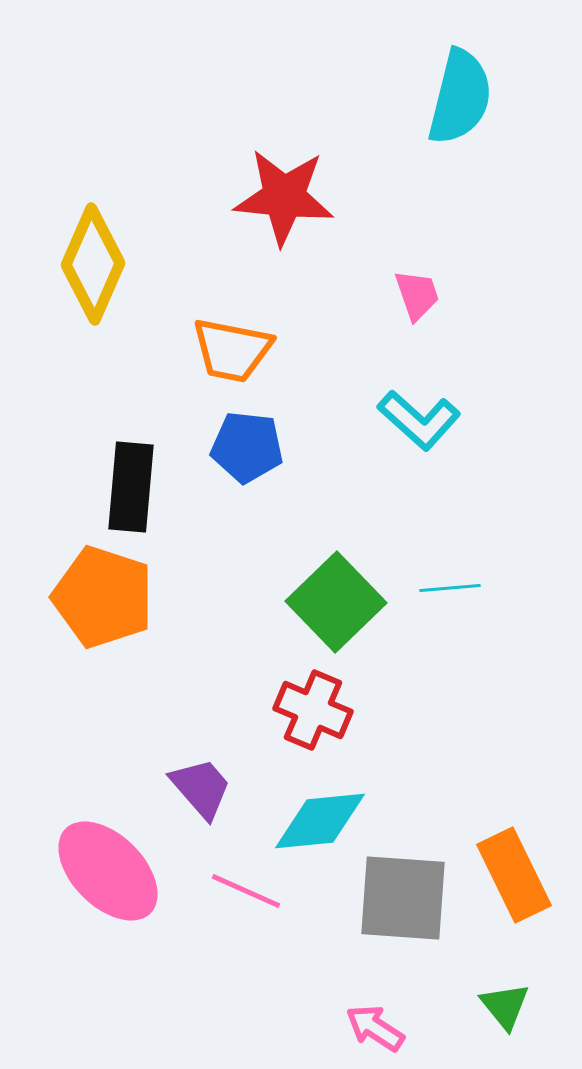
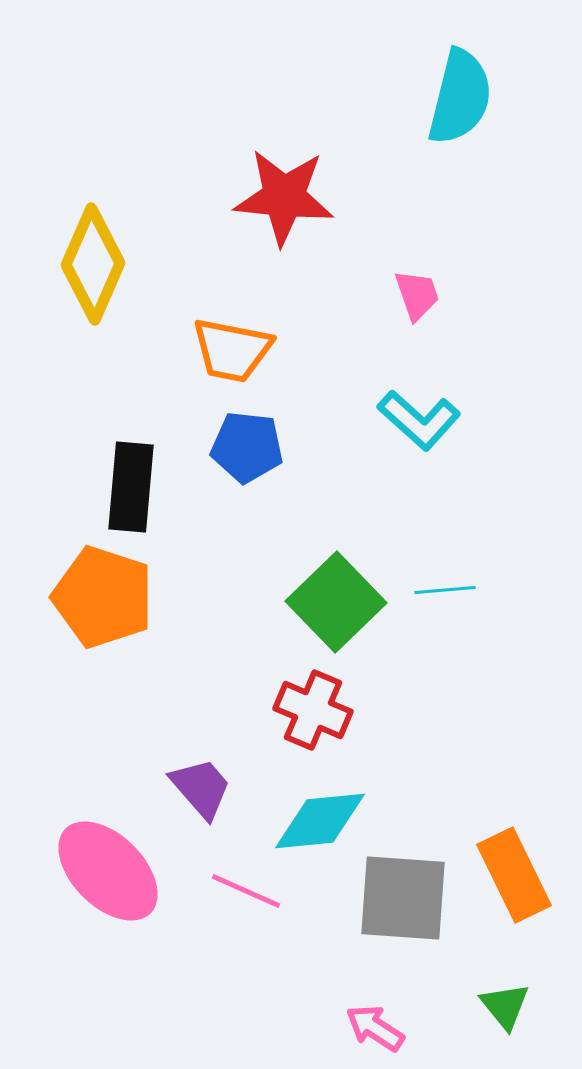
cyan line: moved 5 px left, 2 px down
